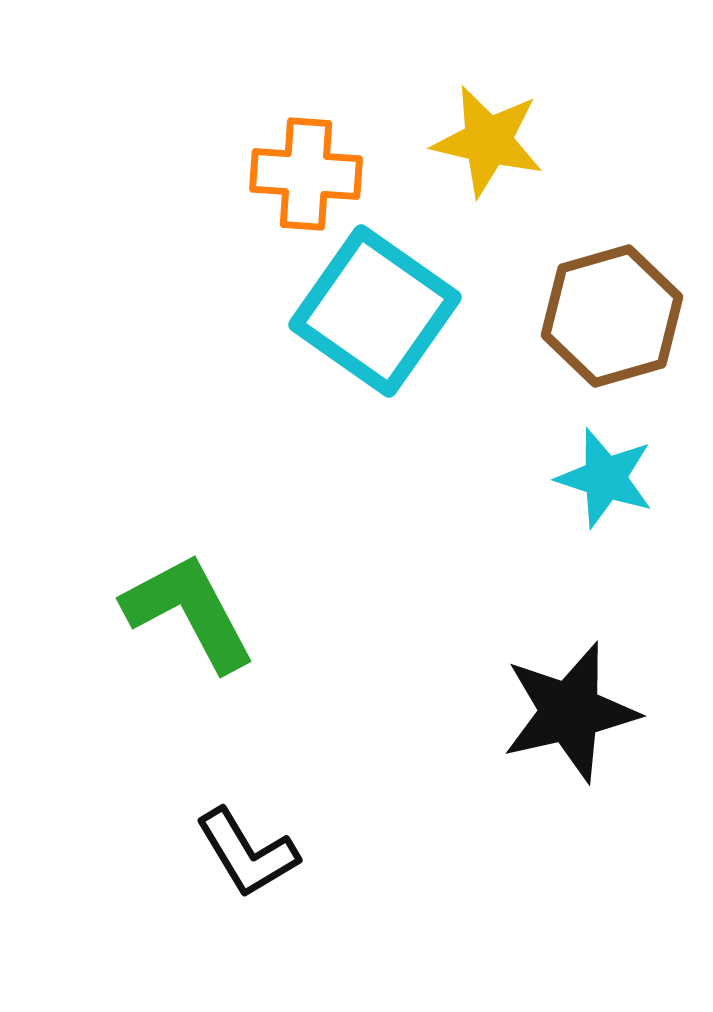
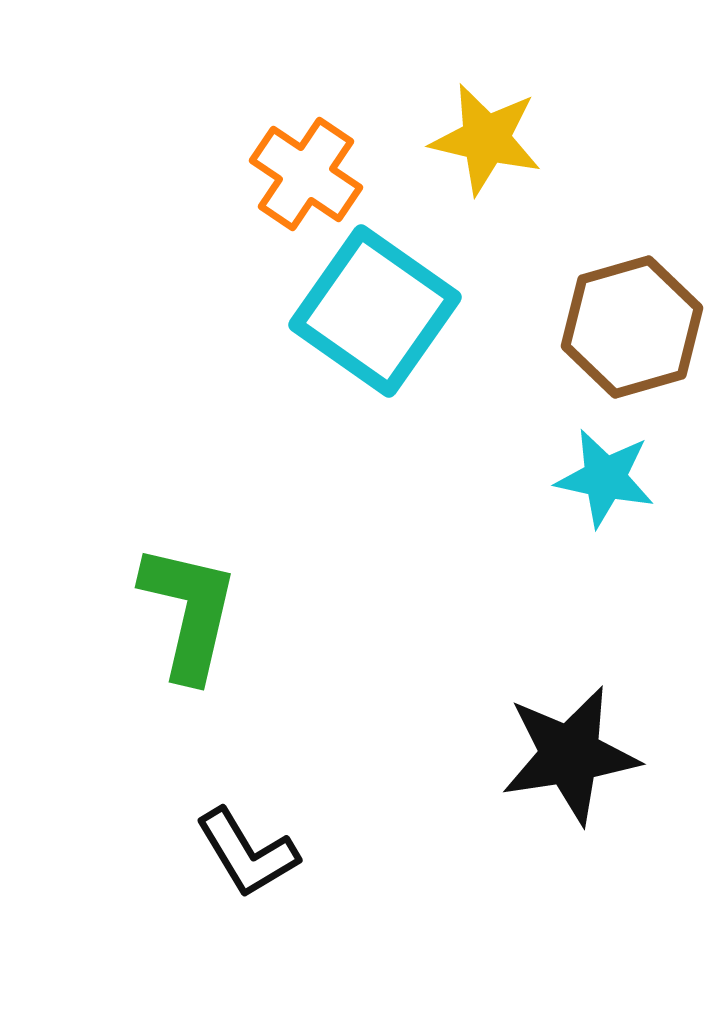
yellow star: moved 2 px left, 2 px up
orange cross: rotated 30 degrees clockwise
brown hexagon: moved 20 px right, 11 px down
cyan star: rotated 6 degrees counterclockwise
green L-shape: rotated 41 degrees clockwise
black star: moved 43 px down; rotated 4 degrees clockwise
